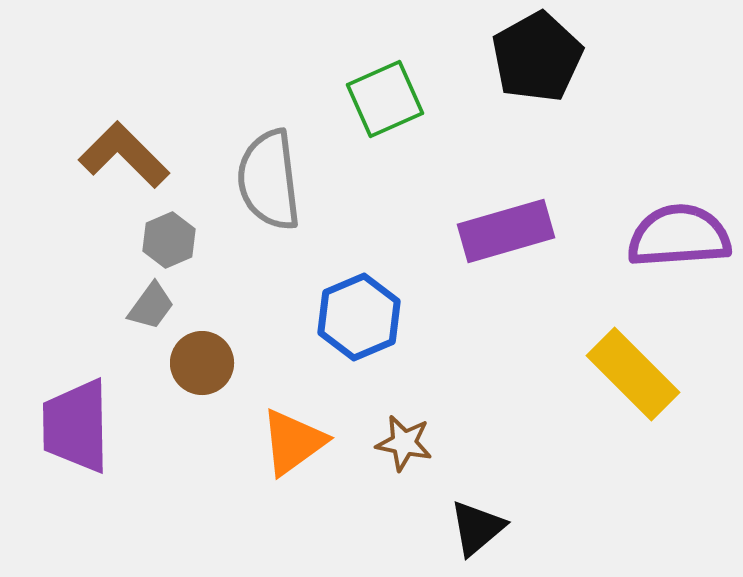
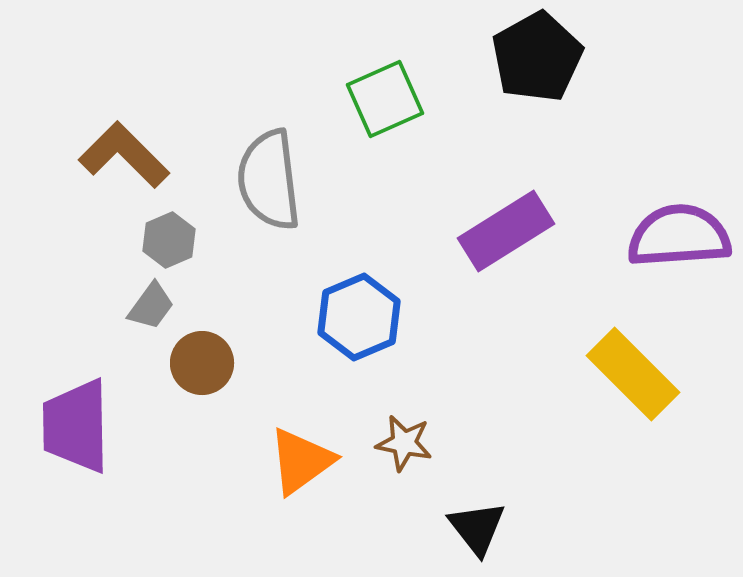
purple rectangle: rotated 16 degrees counterclockwise
orange triangle: moved 8 px right, 19 px down
black triangle: rotated 28 degrees counterclockwise
